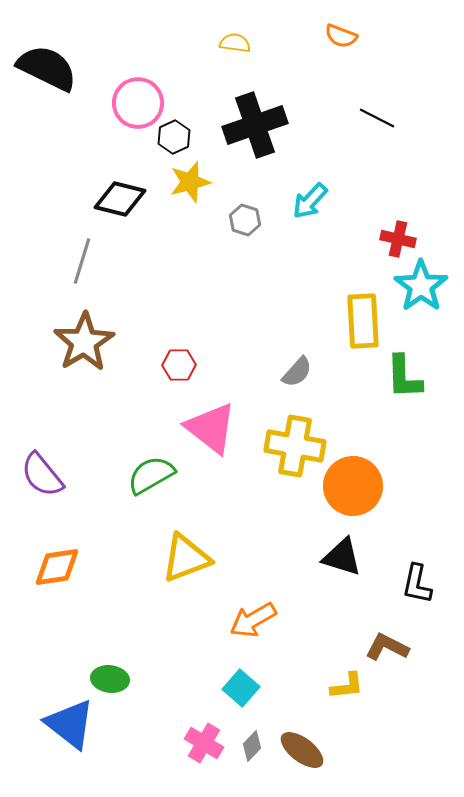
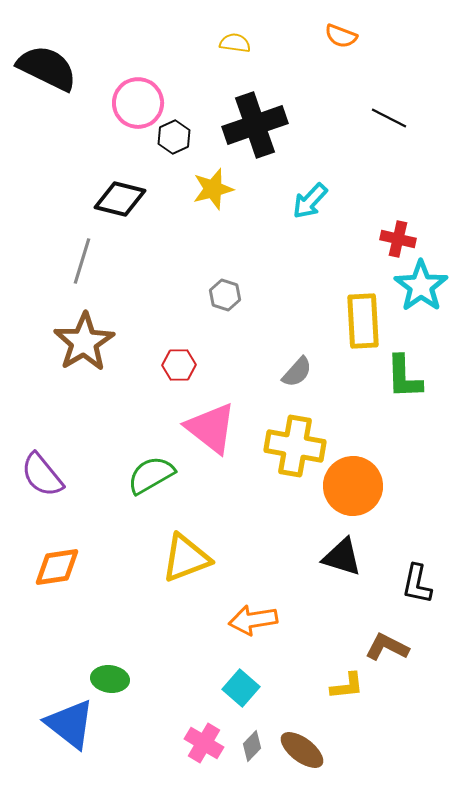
black line: moved 12 px right
yellow star: moved 23 px right, 7 px down
gray hexagon: moved 20 px left, 75 px down
orange arrow: rotated 21 degrees clockwise
